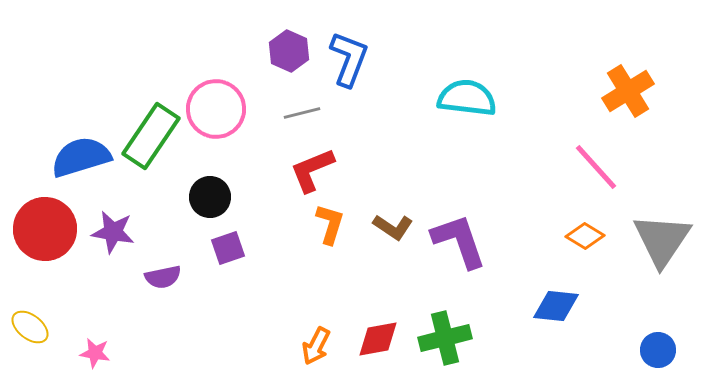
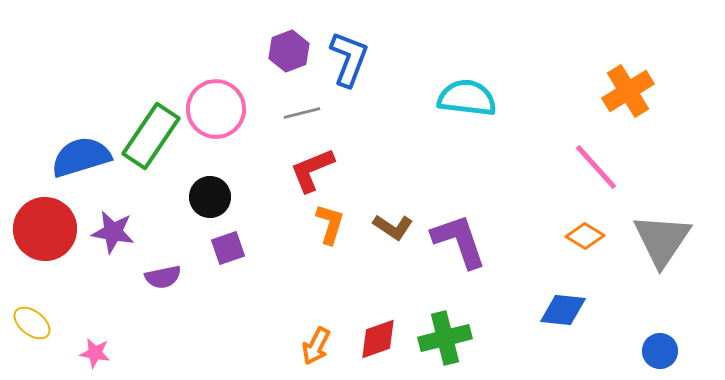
purple hexagon: rotated 15 degrees clockwise
blue diamond: moved 7 px right, 4 px down
yellow ellipse: moved 2 px right, 4 px up
red diamond: rotated 9 degrees counterclockwise
blue circle: moved 2 px right, 1 px down
